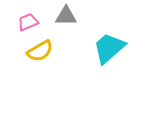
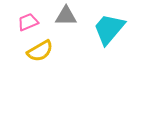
cyan trapezoid: moved 19 px up; rotated 9 degrees counterclockwise
